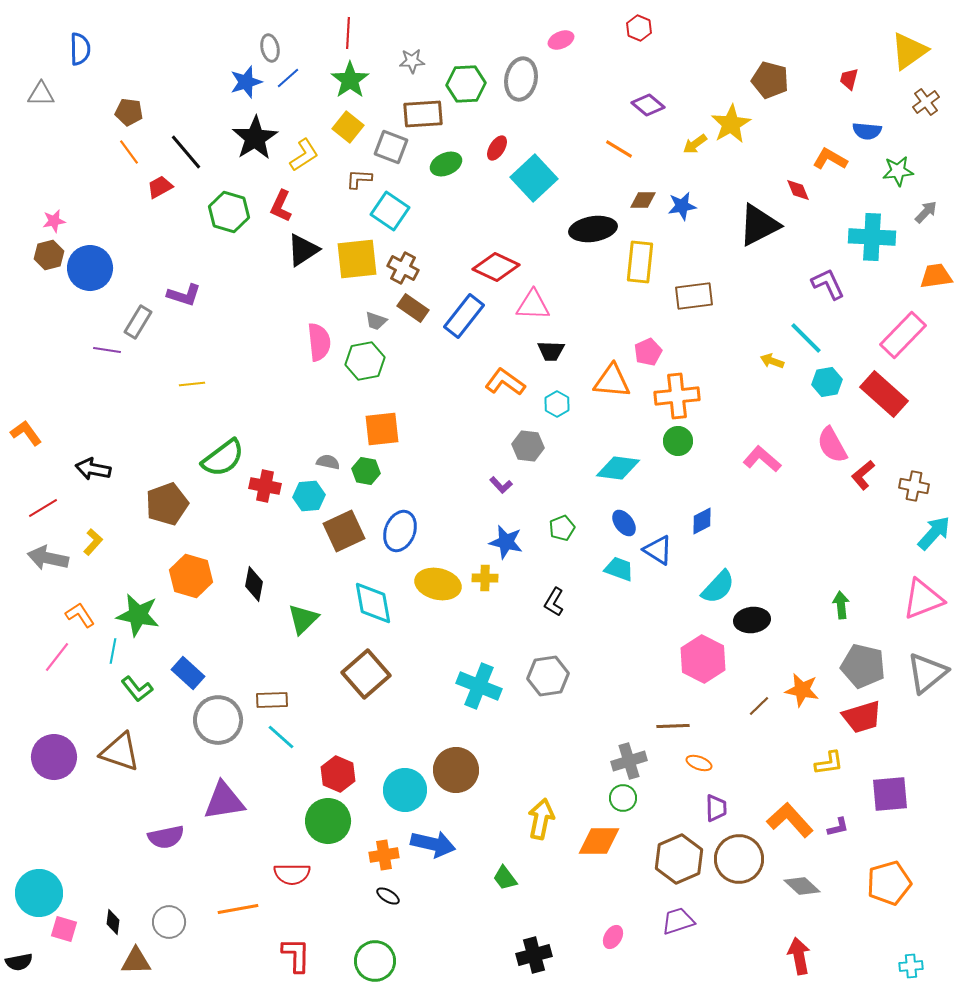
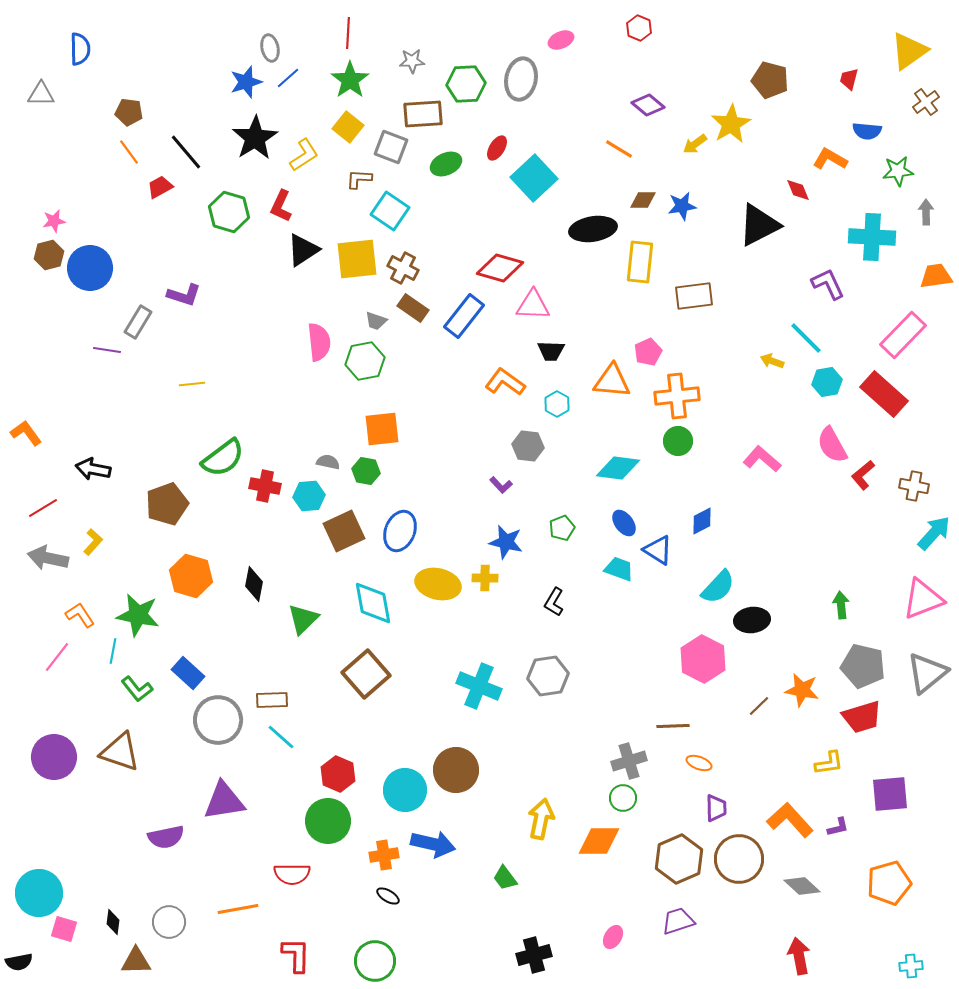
gray arrow at (926, 212): rotated 45 degrees counterclockwise
red diamond at (496, 267): moved 4 px right, 1 px down; rotated 9 degrees counterclockwise
